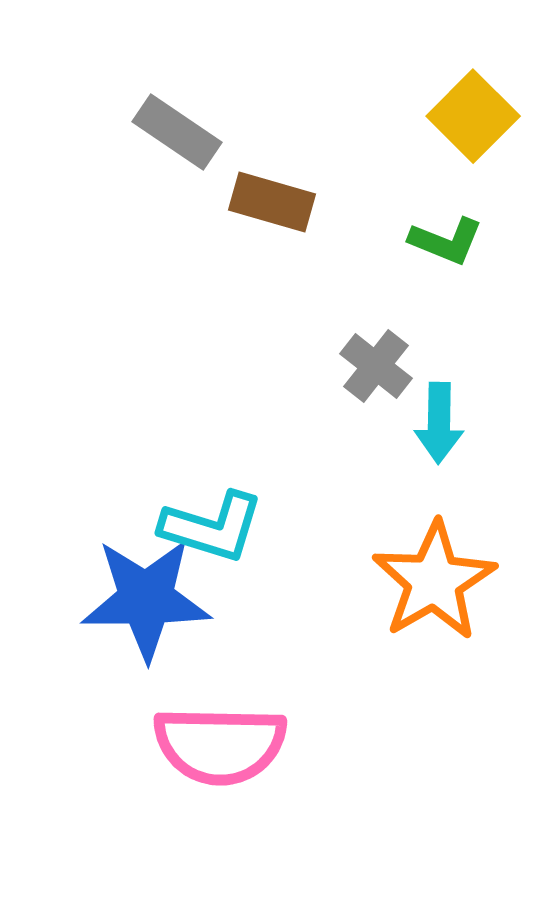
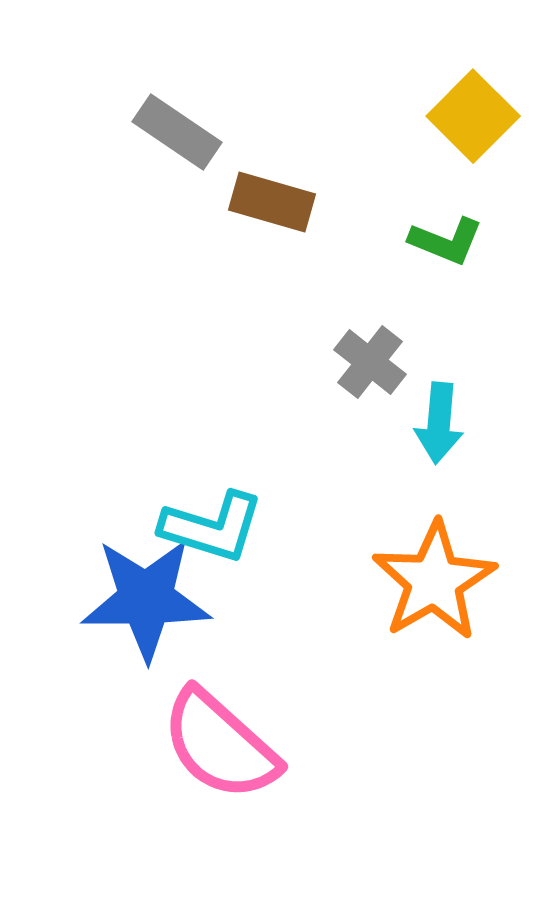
gray cross: moved 6 px left, 4 px up
cyan arrow: rotated 4 degrees clockwise
pink semicircle: rotated 41 degrees clockwise
